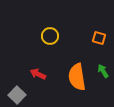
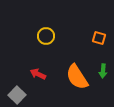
yellow circle: moved 4 px left
green arrow: rotated 144 degrees counterclockwise
orange semicircle: rotated 24 degrees counterclockwise
